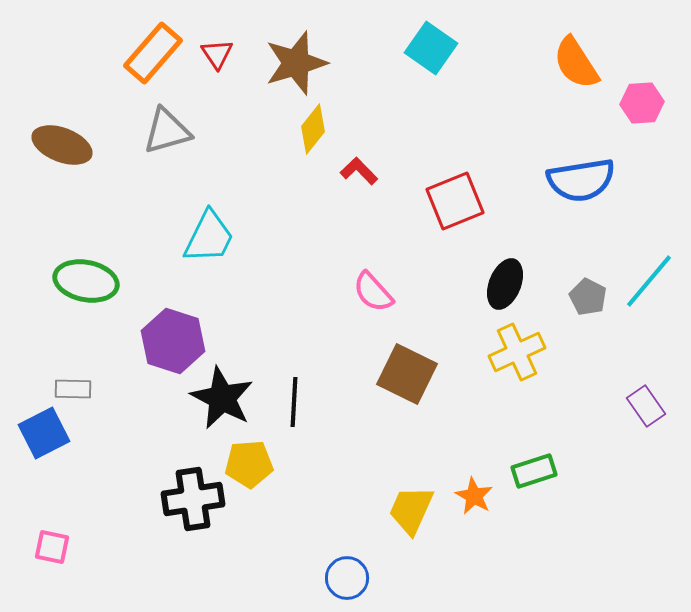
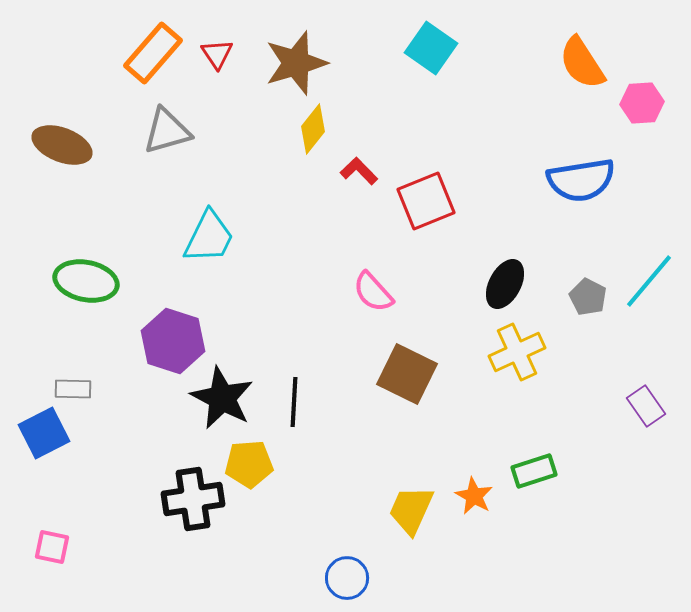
orange semicircle: moved 6 px right
red square: moved 29 px left
black ellipse: rotated 6 degrees clockwise
